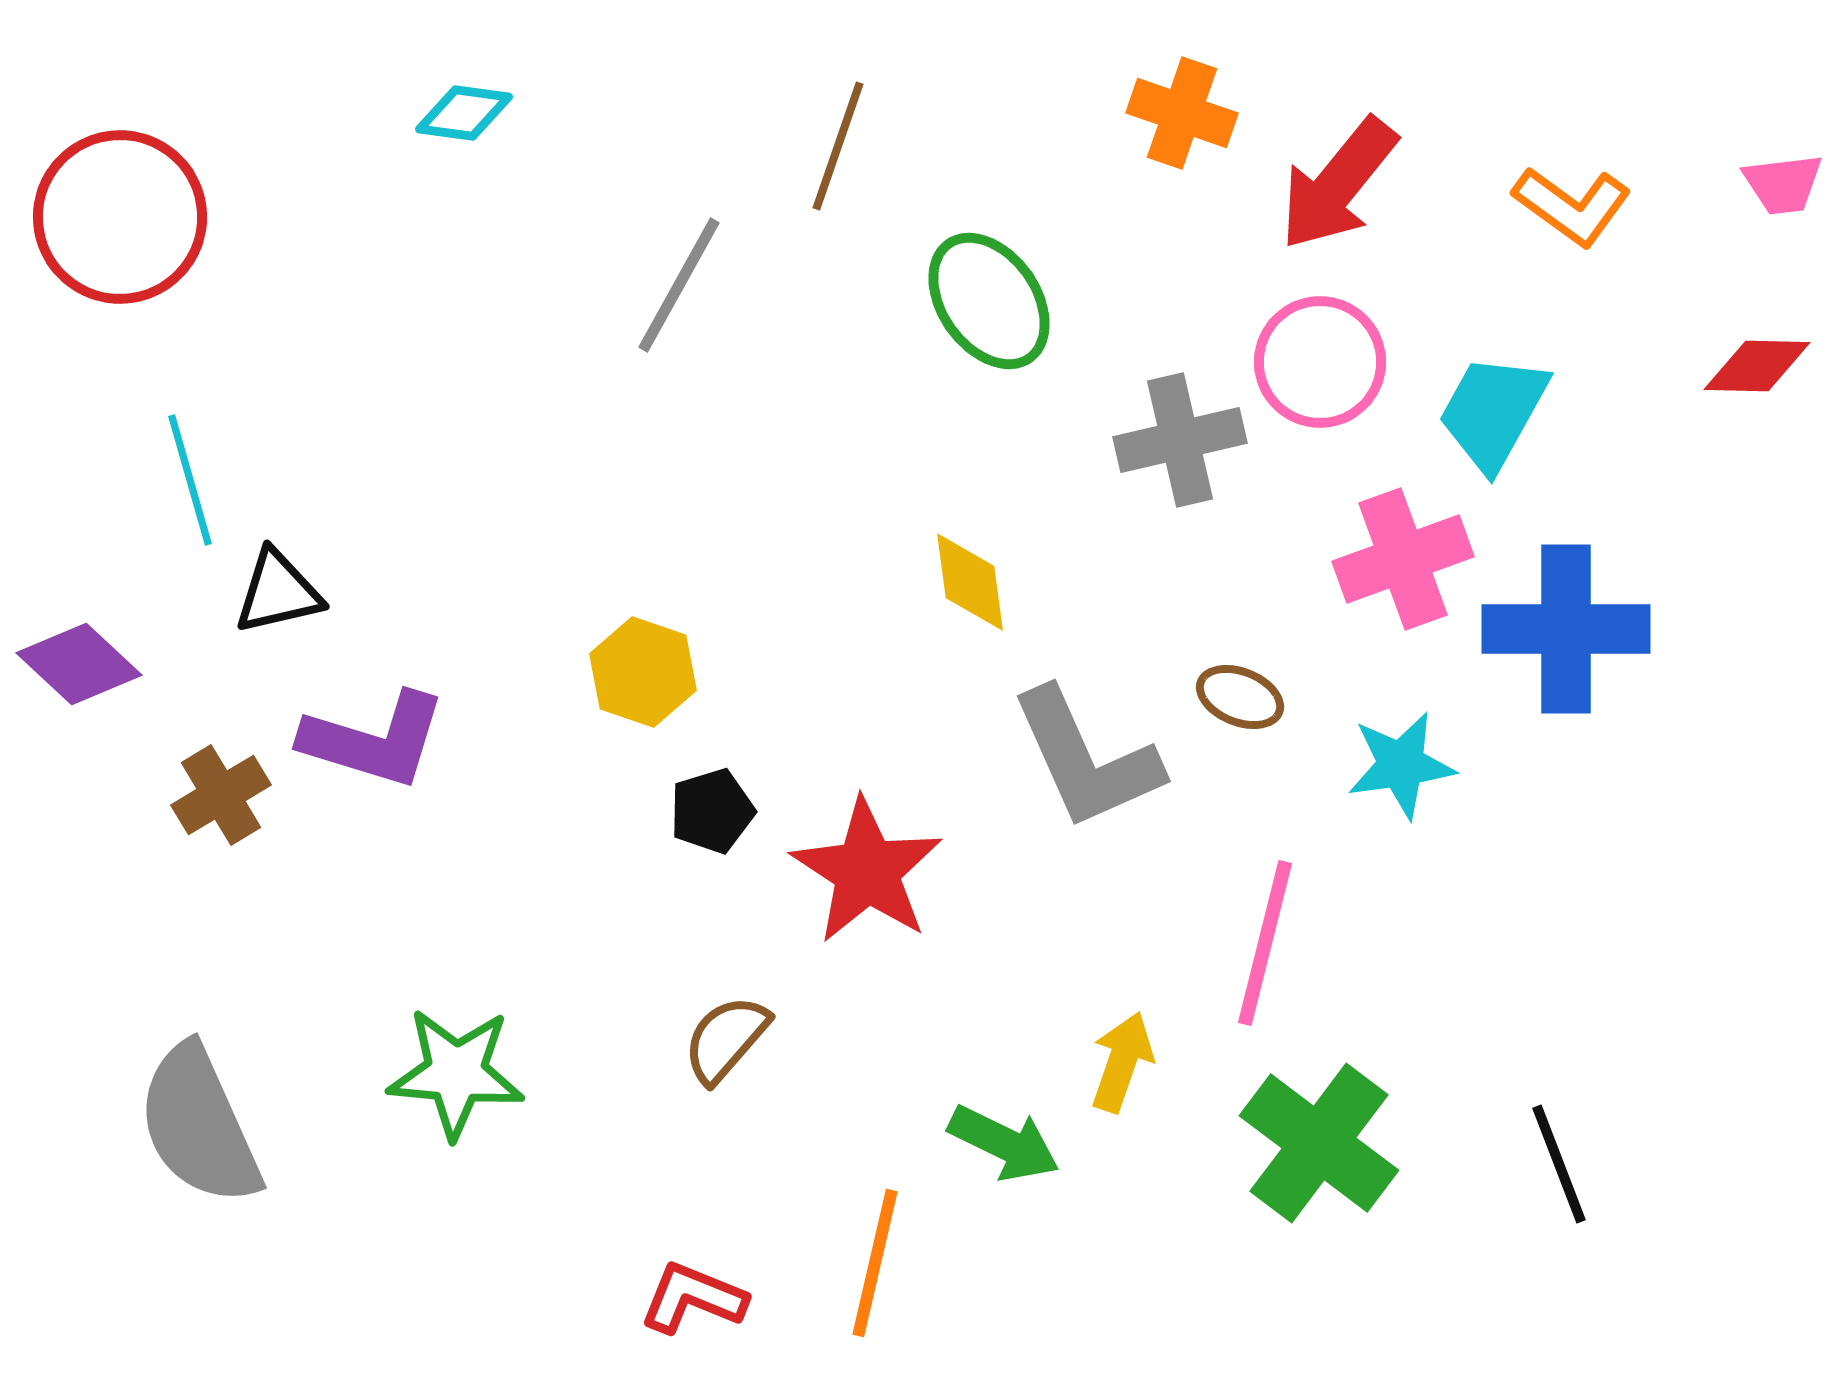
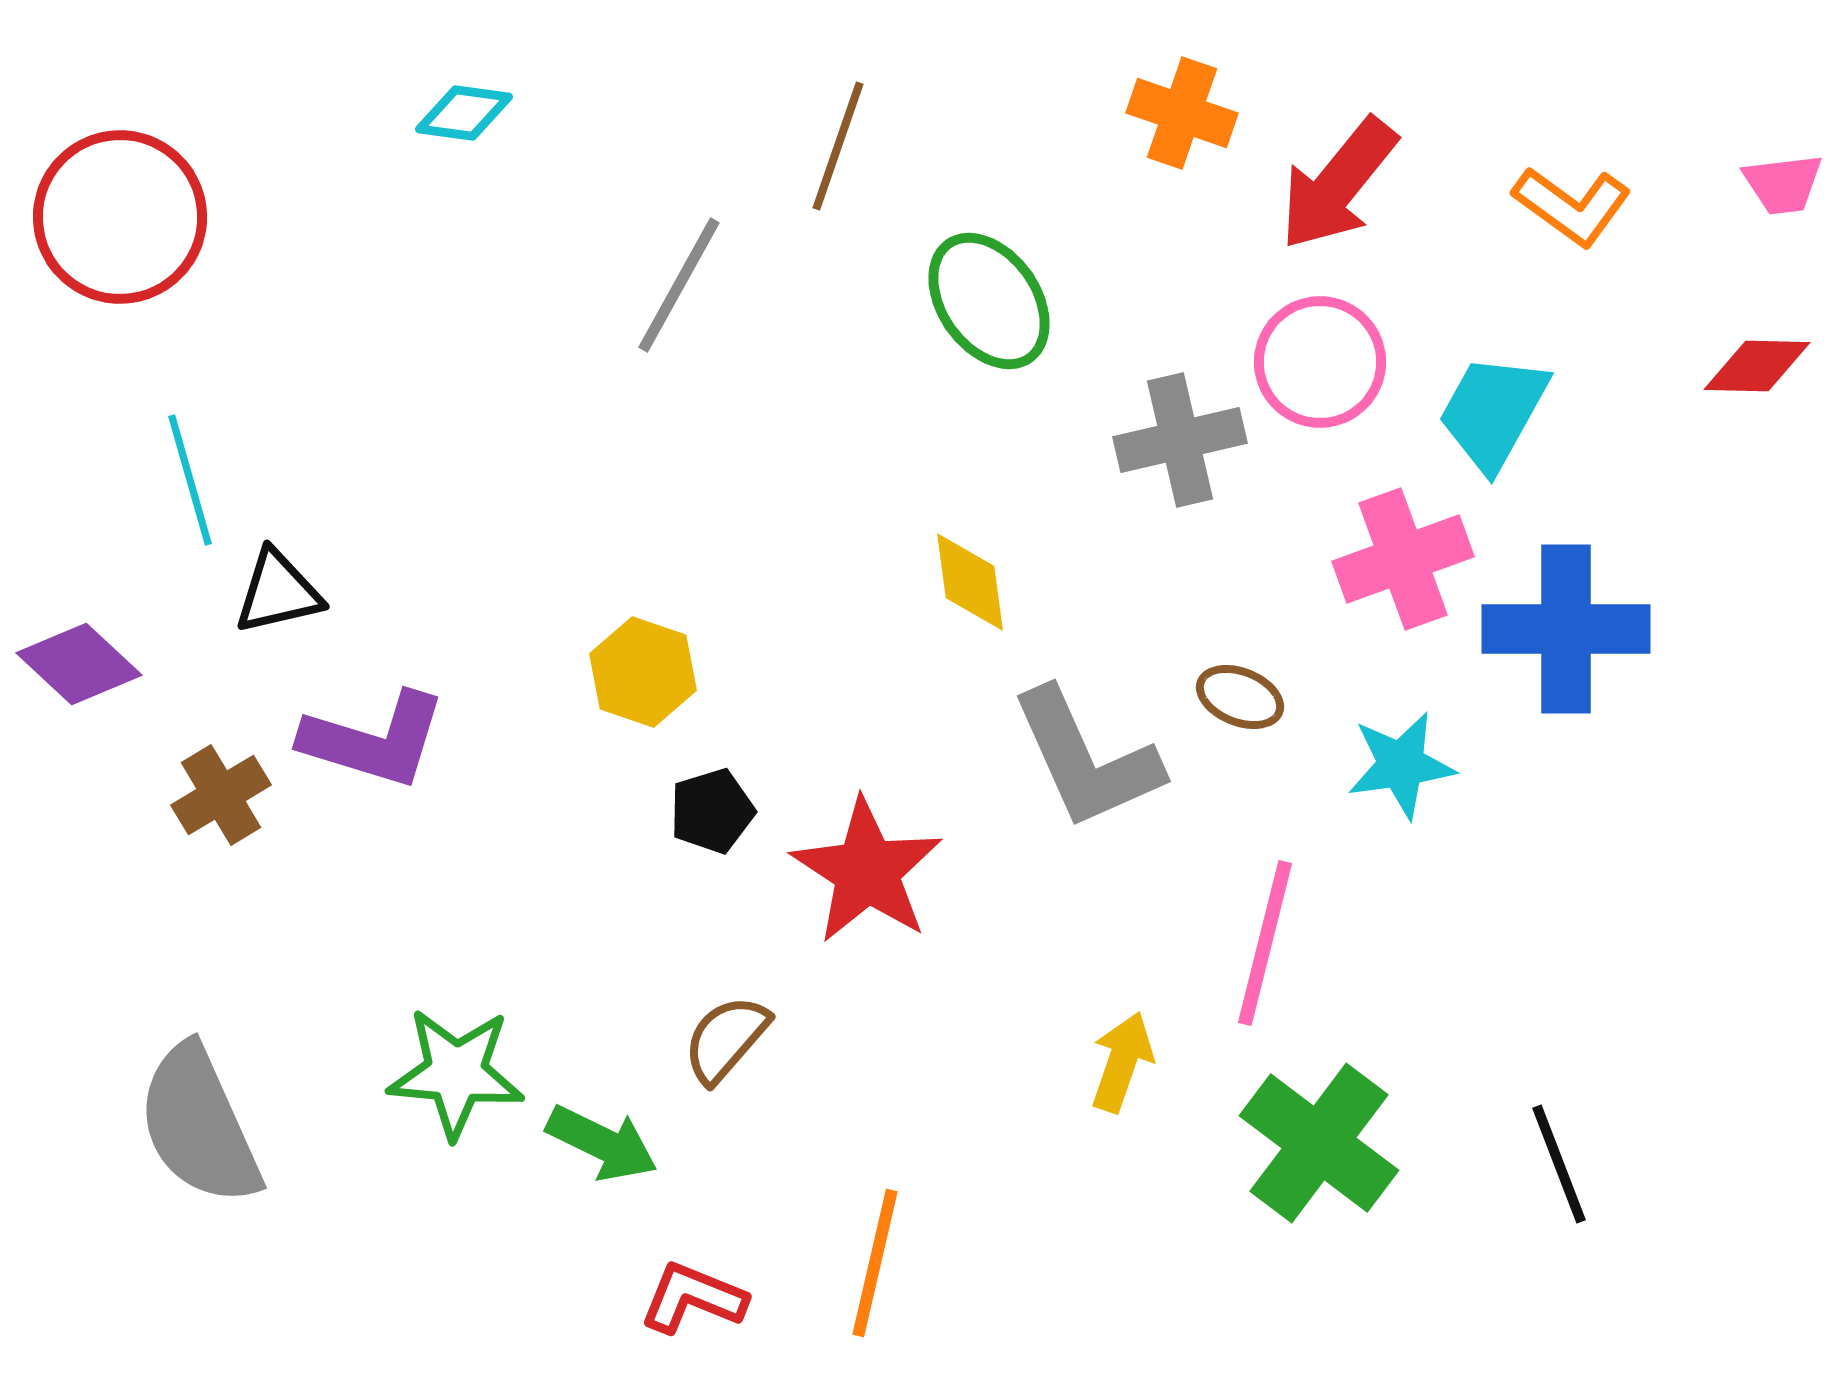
green arrow: moved 402 px left
